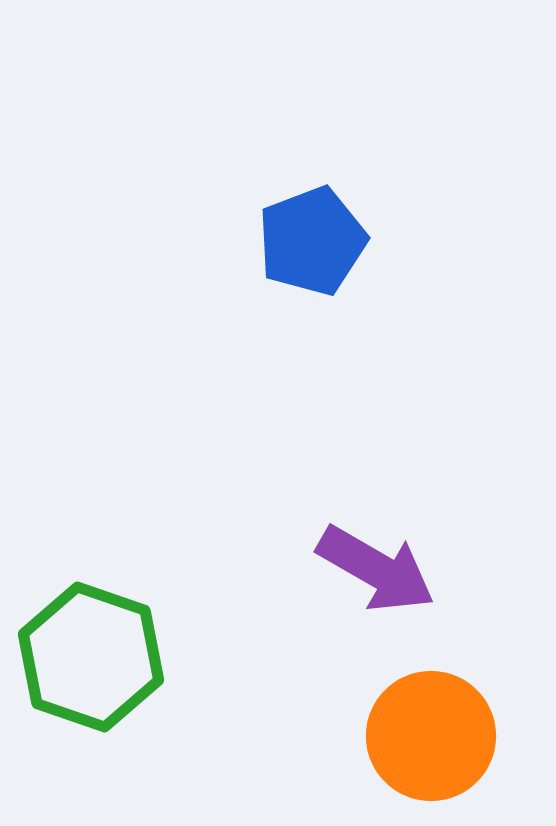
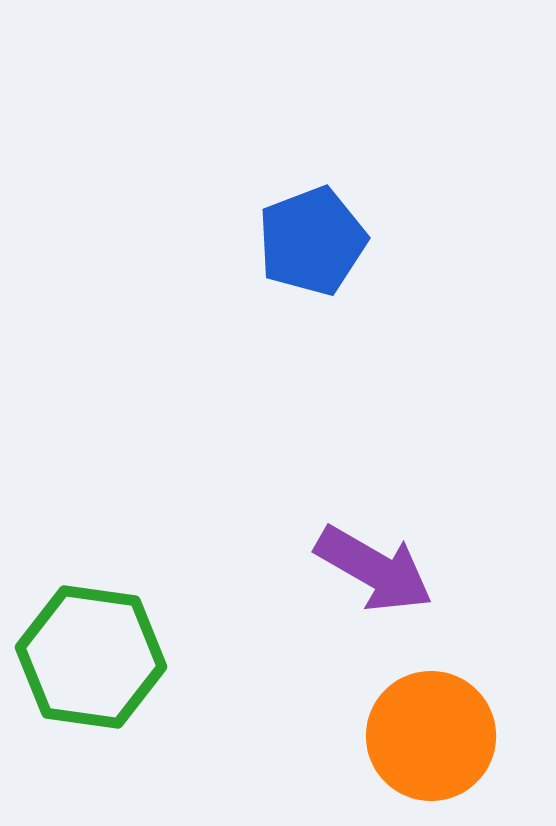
purple arrow: moved 2 px left
green hexagon: rotated 11 degrees counterclockwise
